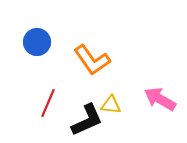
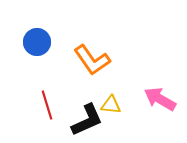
red line: moved 1 px left, 2 px down; rotated 40 degrees counterclockwise
